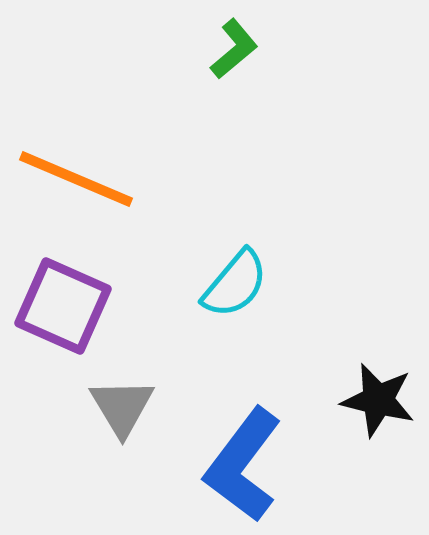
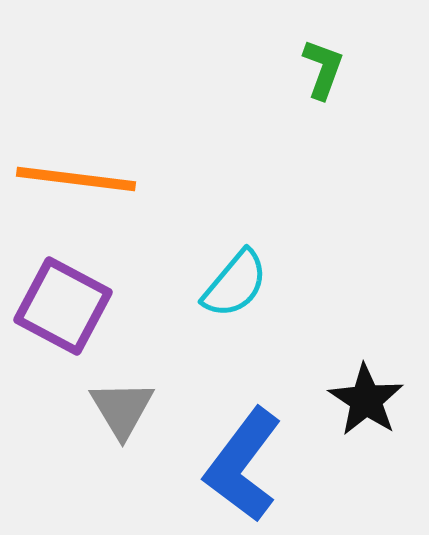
green L-shape: moved 89 px right, 20 px down; rotated 30 degrees counterclockwise
orange line: rotated 16 degrees counterclockwise
purple square: rotated 4 degrees clockwise
black star: moved 12 px left; rotated 20 degrees clockwise
gray triangle: moved 2 px down
